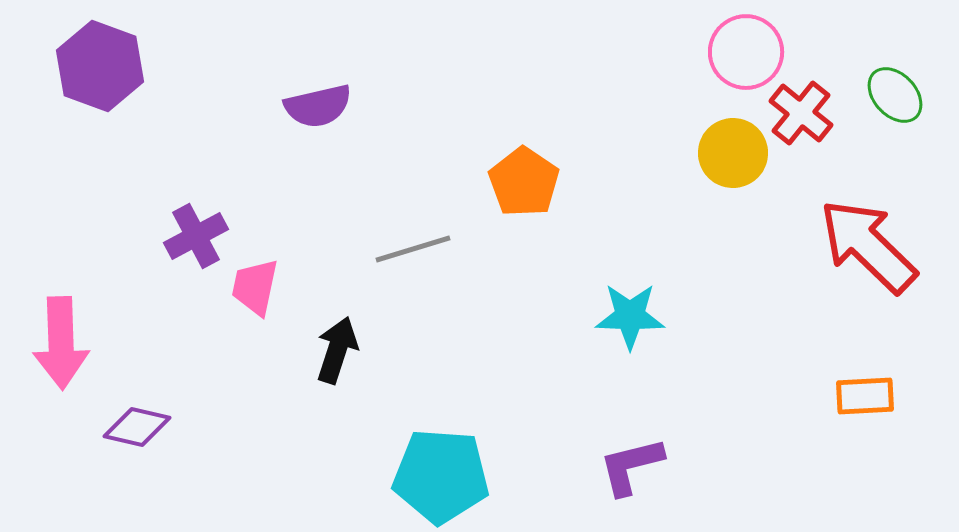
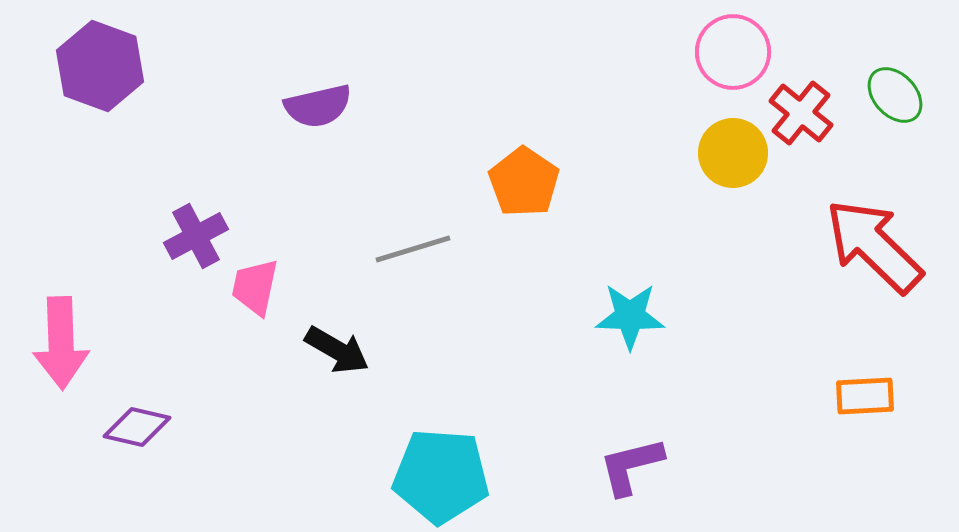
pink circle: moved 13 px left
red arrow: moved 6 px right
black arrow: rotated 102 degrees clockwise
